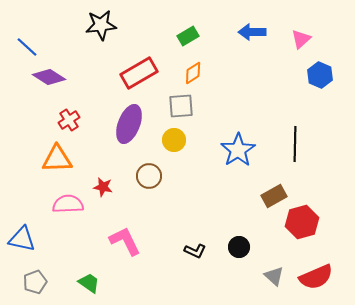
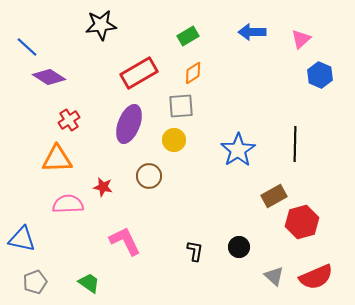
black L-shape: rotated 105 degrees counterclockwise
